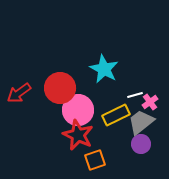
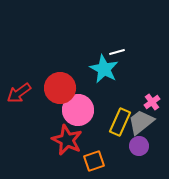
white line: moved 18 px left, 43 px up
pink cross: moved 2 px right
yellow rectangle: moved 4 px right, 7 px down; rotated 40 degrees counterclockwise
red star: moved 11 px left, 5 px down
purple circle: moved 2 px left, 2 px down
orange square: moved 1 px left, 1 px down
